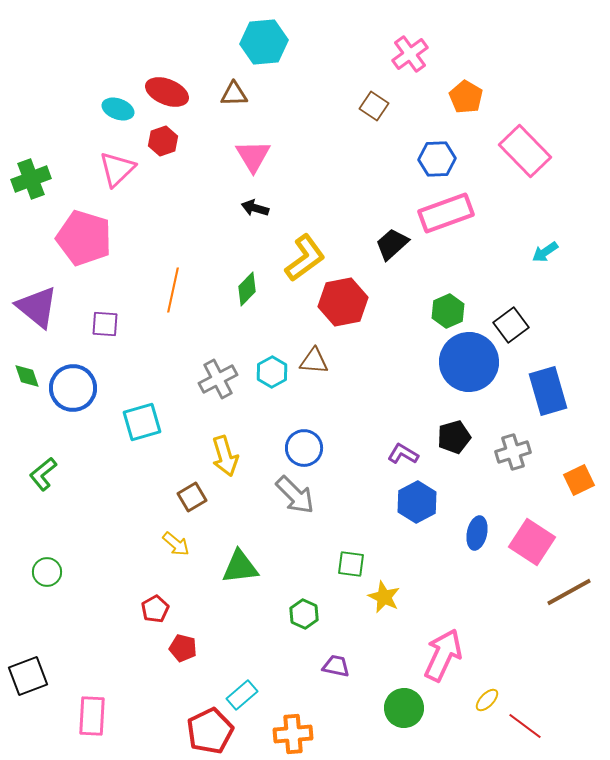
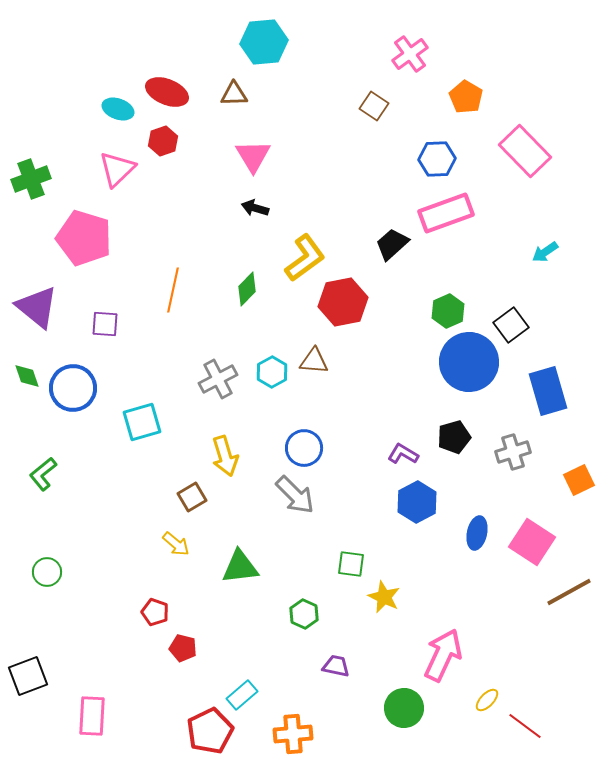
red pentagon at (155, 609): moved 3 px down; rotated 24 degrees counterclockwise
